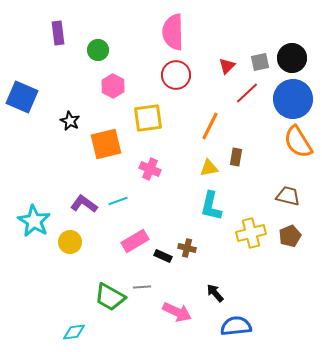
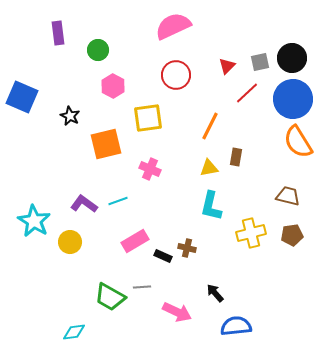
pink semicircle: moved 6 px up; rotated 66 degrees clockwise
black star: moved 5 px up
brown pentagon: moved 2 px right, 1 px up; rotated 15 degrees clockwise
